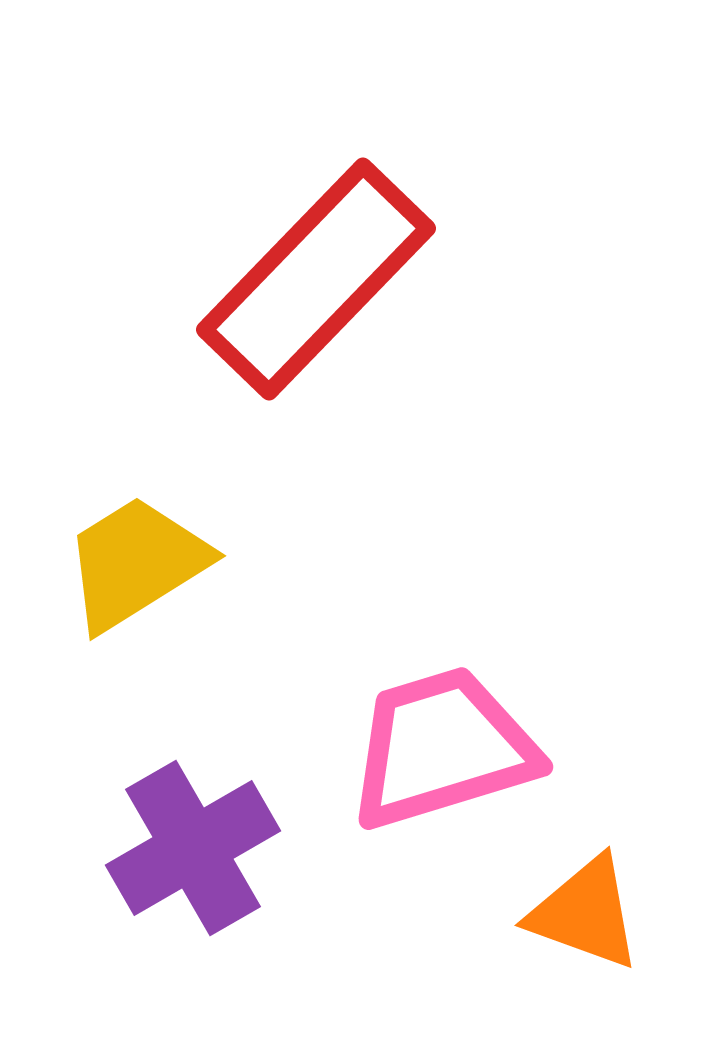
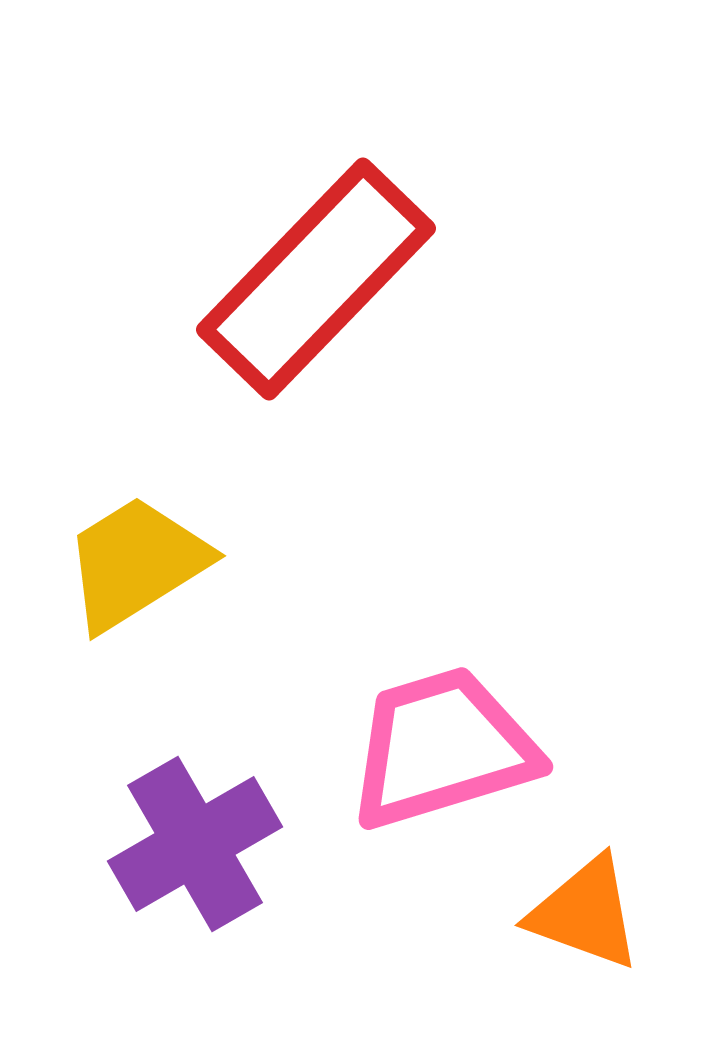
purple cross: moved 2 px right, 4 px up
